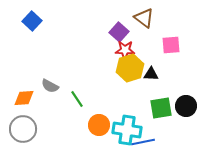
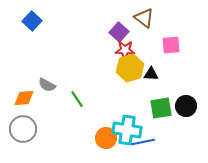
gray semicircle: moved 3 px left, 1 px up
orange circle: moved 7 px right, 13 px down
